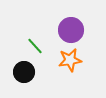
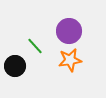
purple circle: moved 2 px left, 1 px down
black circle: moved 9 px left, 6 px up
